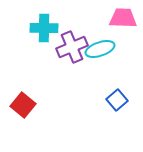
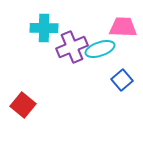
pink trapezoid: moved 9 px down
blue square: moved 5 px right, 20 px up
